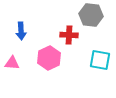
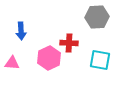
gray hexagon: moved 6 px right, 2 px down; rotated 10 degrees counterclockwise
red cross: moved 8 px down
